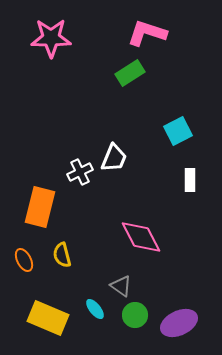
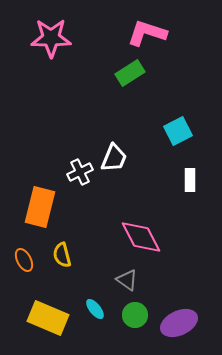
gray triangle: moved 6 px right, 6 px up
